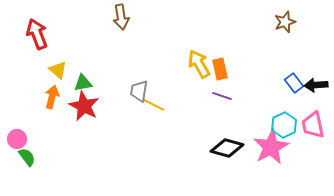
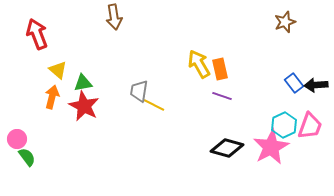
brown arrow: moved 7 px left
pink trapezoid: moved 3 px left, 1 px down; rotated 148 degrees counterclockwise
